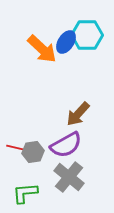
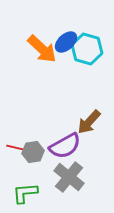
cyan hexagon: moved 14 px down; rotated 16 degrees clockwise
blue ellipse: rotated 15 degrees clockwise
brown arrow: moved 11 px right, 8 px down
purple semicircle: moved 1 px left, 1 px down
